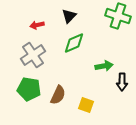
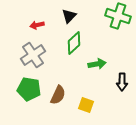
green diamond: rotated 20 degrees counterclockwise
green arrow: moved 7 px left, 2 px up
